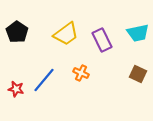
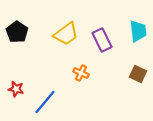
cyan trapezoid: moved 2 px up; rotated 85 degrees counterclockwise
blue line: moved 1 px right, 22 px down
